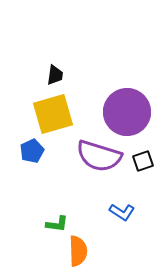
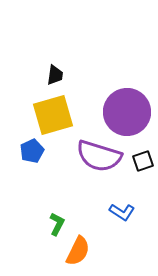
yellow square: moved 1 px down
green L-shape: rotated 70 degrees counterclockwise
orange semicircle: rotated 28 degrees clockwise
